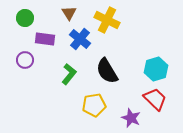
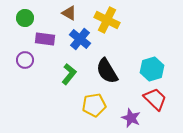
brown triangle: rotated 28 degrees counterclockwise
cyan hexagon: moved 4 px left
